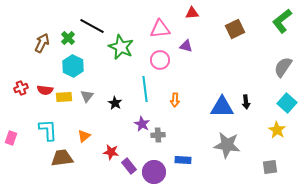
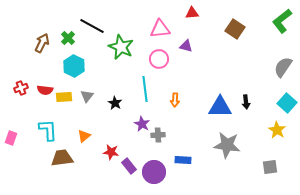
brown square: rotated 30 degrees counterclockwise
pink circle: moved 1 px left, 1 px up
cyan hexagon: moved 1 px right
blue triangle: moved 2 px left
